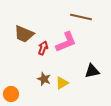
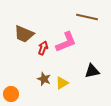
brown line: moved 6 px right
